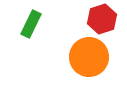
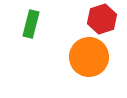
green rectangle: rotated 12 degrees counterclockwise
